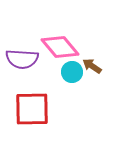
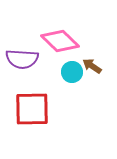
pink diamond: moved 6 px up; rotated 6 degrees counterclockwise
